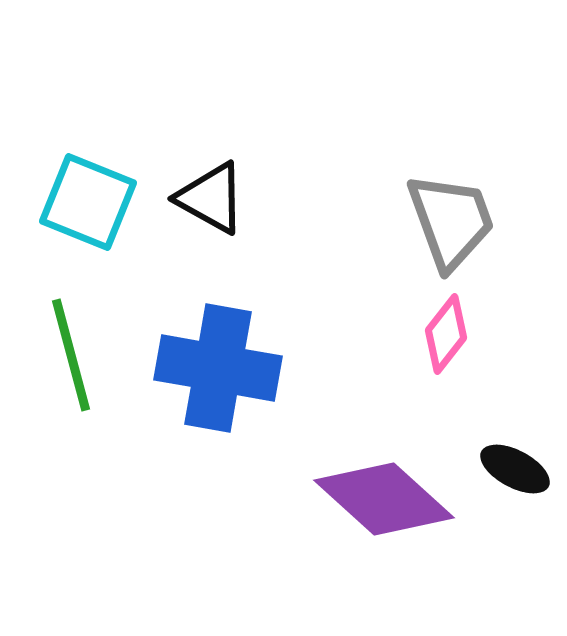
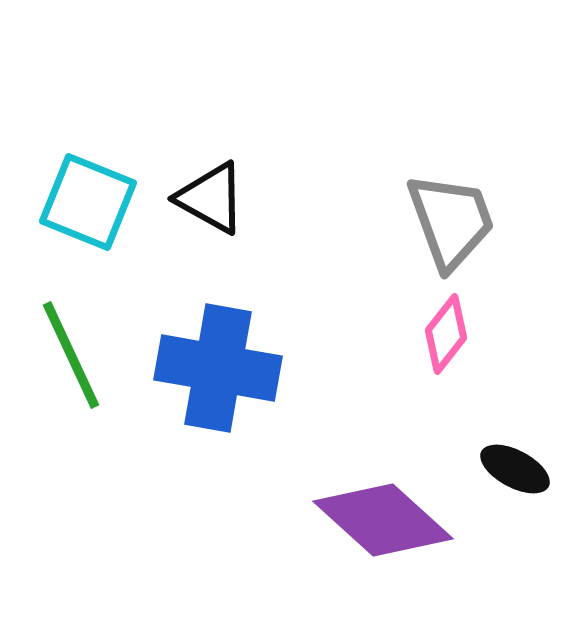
green line: rotated 10 degrees counterclockwise
purple diamond: moved 1 px left, 21 px down
